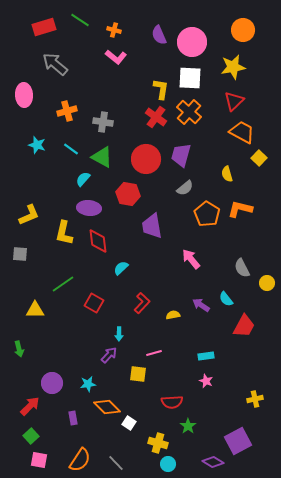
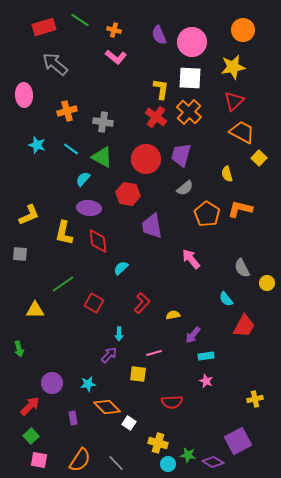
purple arrow at (201, 305): moved 8 px left, 30 px down; rotated 84 degrees counterclockwise
green star at (188, 426): moved 29 px down; rotated 28 degrees counterclockwise
